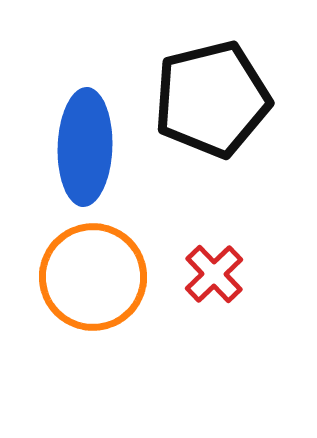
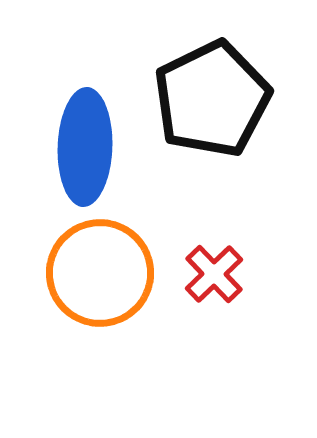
black pentagon: rotated 12 degrees counterclockwise
orange circle: moved 7 px right, 4 px up
